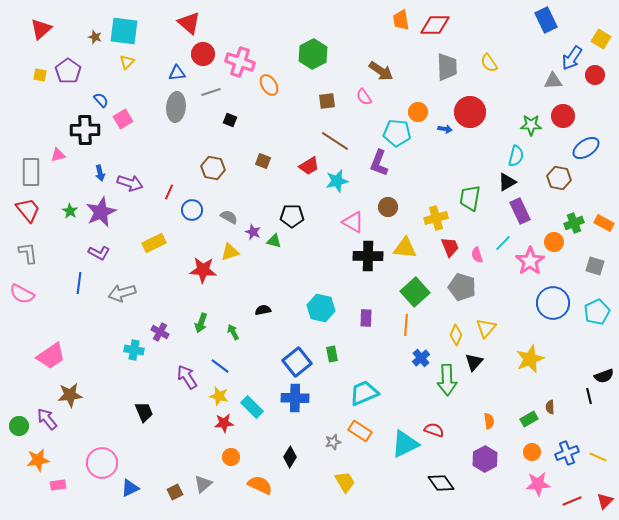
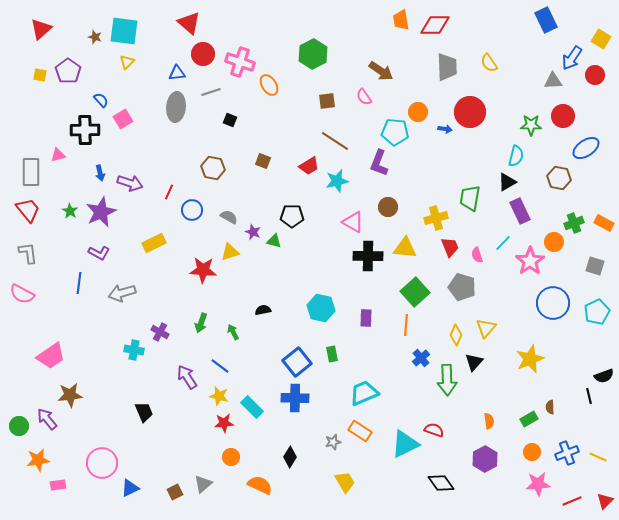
cyan pentagon at (397, 133): moved 2 px left, 1 px up
